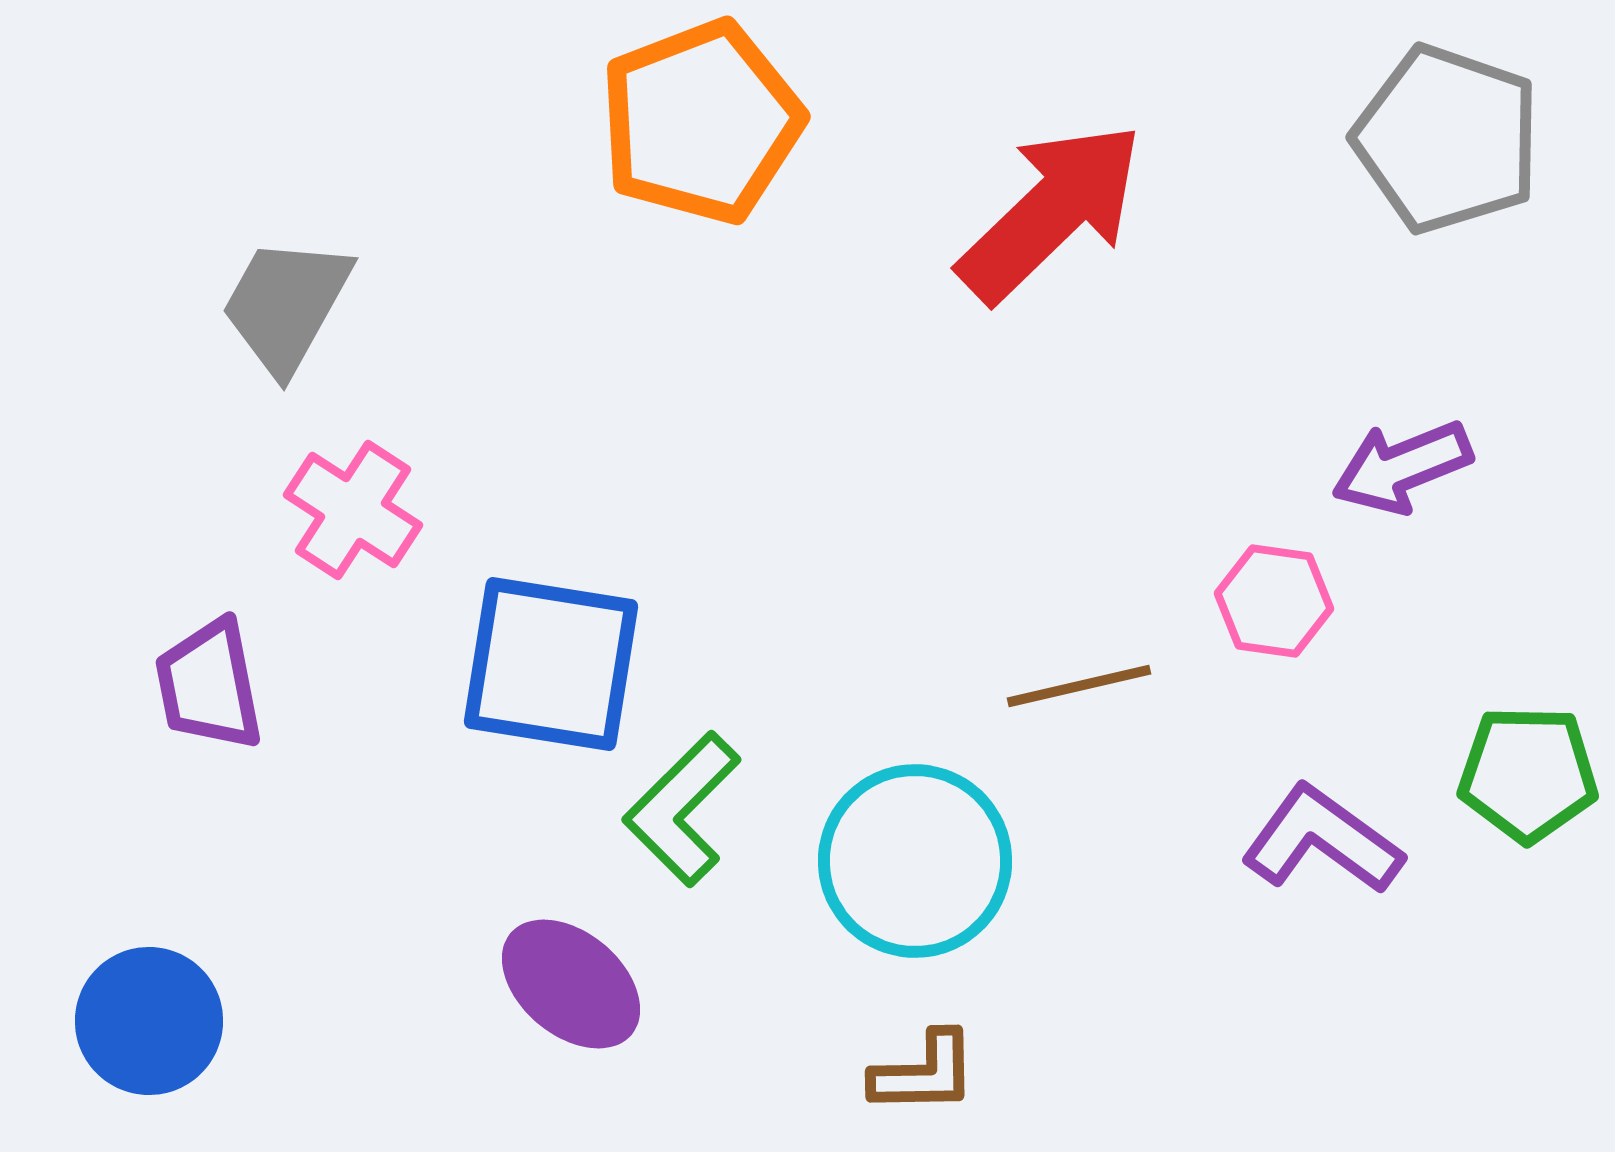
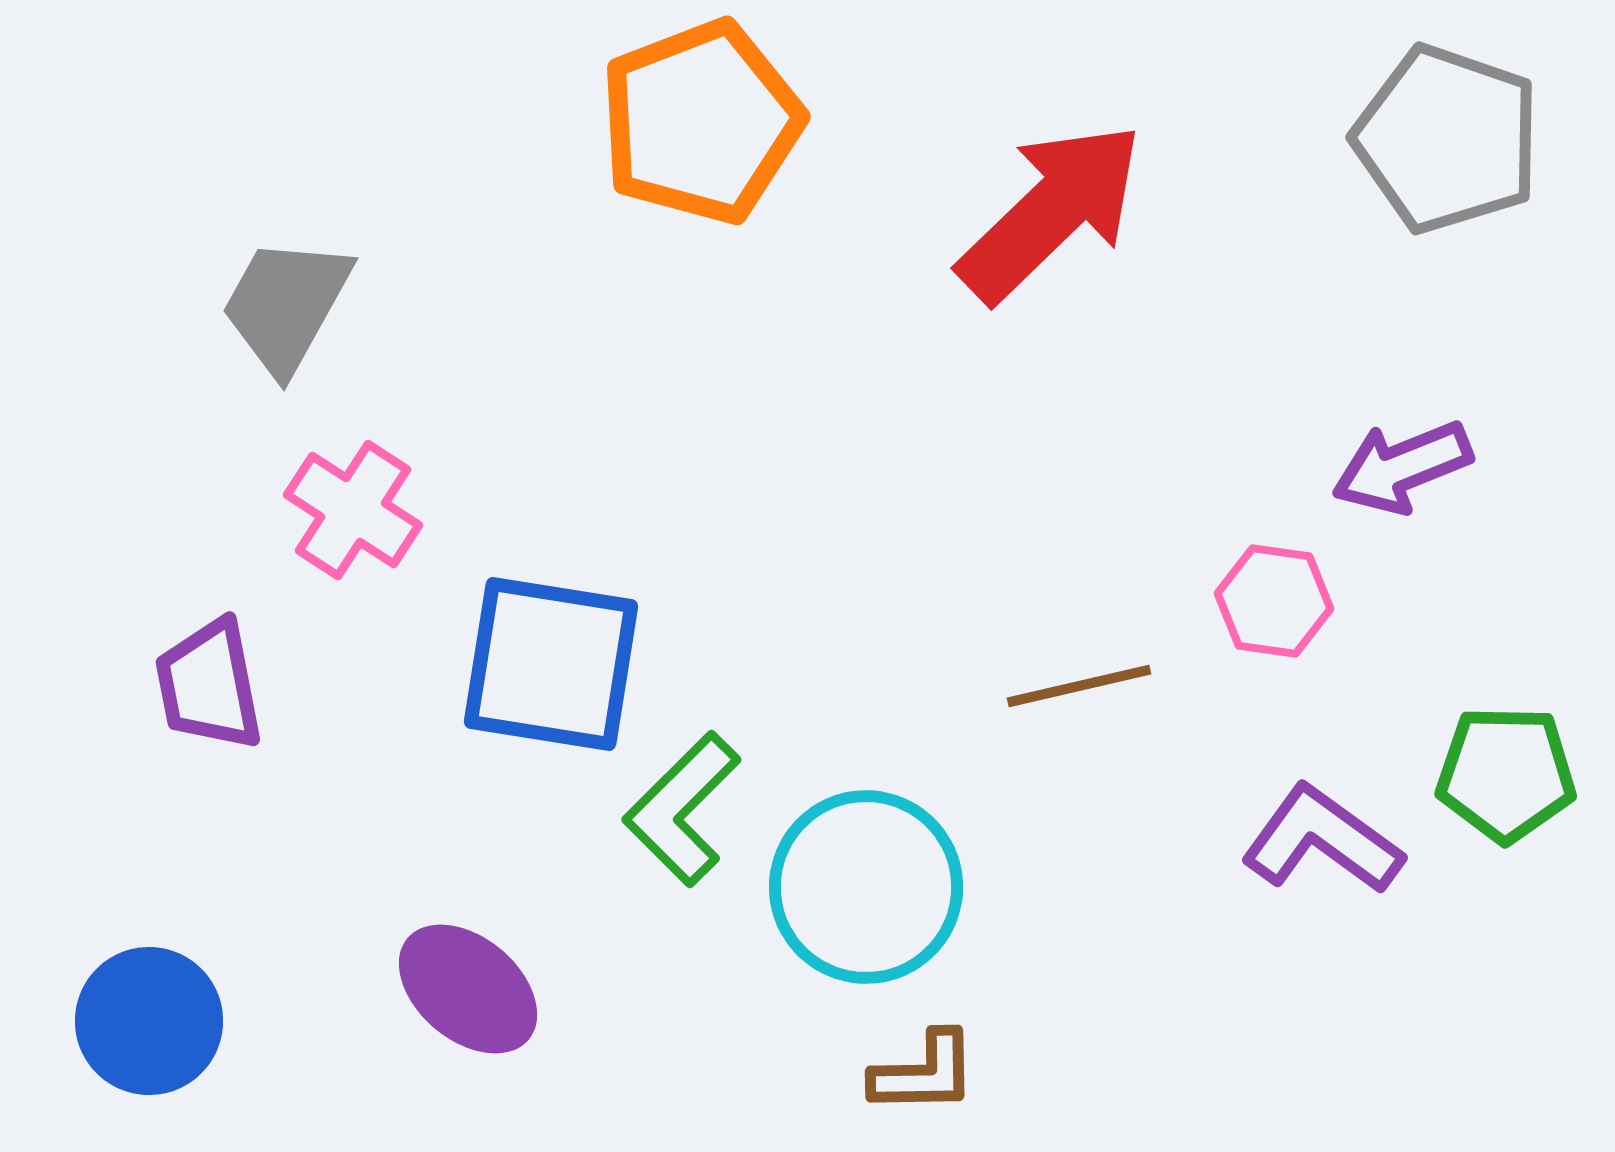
green pentagon: moved 22 px left
cyan circle: moved 49 px left, 26 px down
purple ellipse: moved 103 px left, 5 px down
